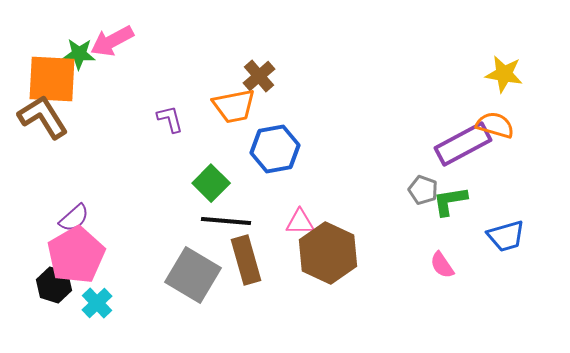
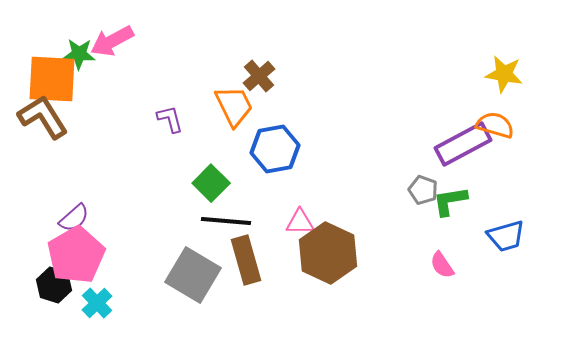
orange trapezoid: rotated 105 degrees counterclockwise
